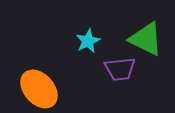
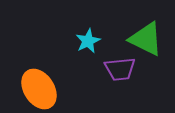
orange ellipse: rotated 9 degrees clockwise
